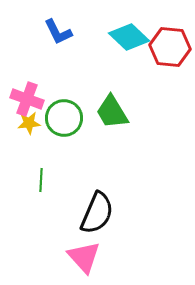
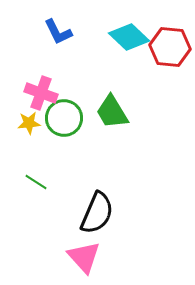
pink cross: moved 14 px right, 6 px up
green line: moved 5 px left, 2 px down; rotated 60 degrees counterclockwise
